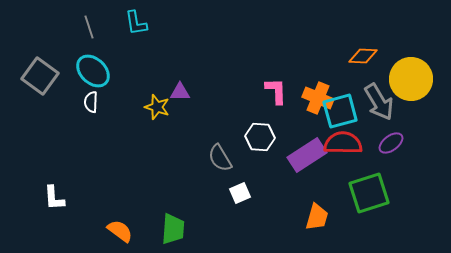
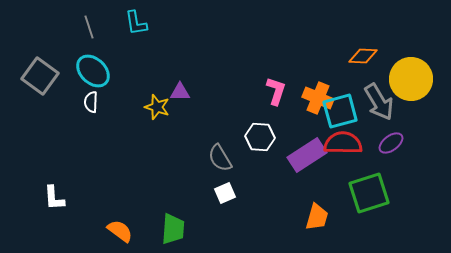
pink L-shape: rotated 20 degrees clockwise
white square: moved 15 px left
